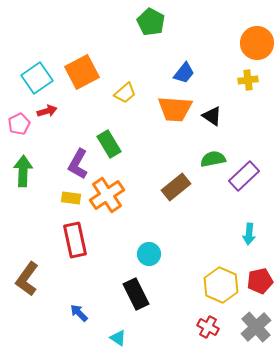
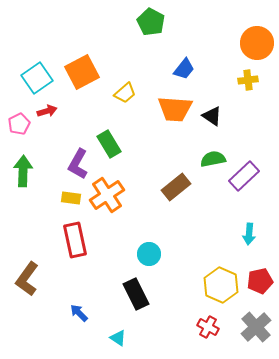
blue trapezoid: moved 4 px up
